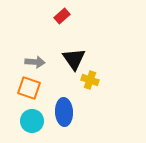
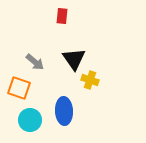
red rectangle: rotated 42 degrees counterclockwise
gray arrow: rotated 36 degrees clockwise
orange square: moved 10 px left
blue ellipse: moved 1 px up
cyan circle: moved 2 px left, 1 px up
